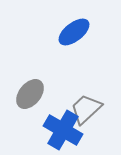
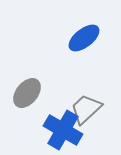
blue ellipse: moved 10 px right, 6 px down
gray ellipse: moved 3 px left, 1 px up
